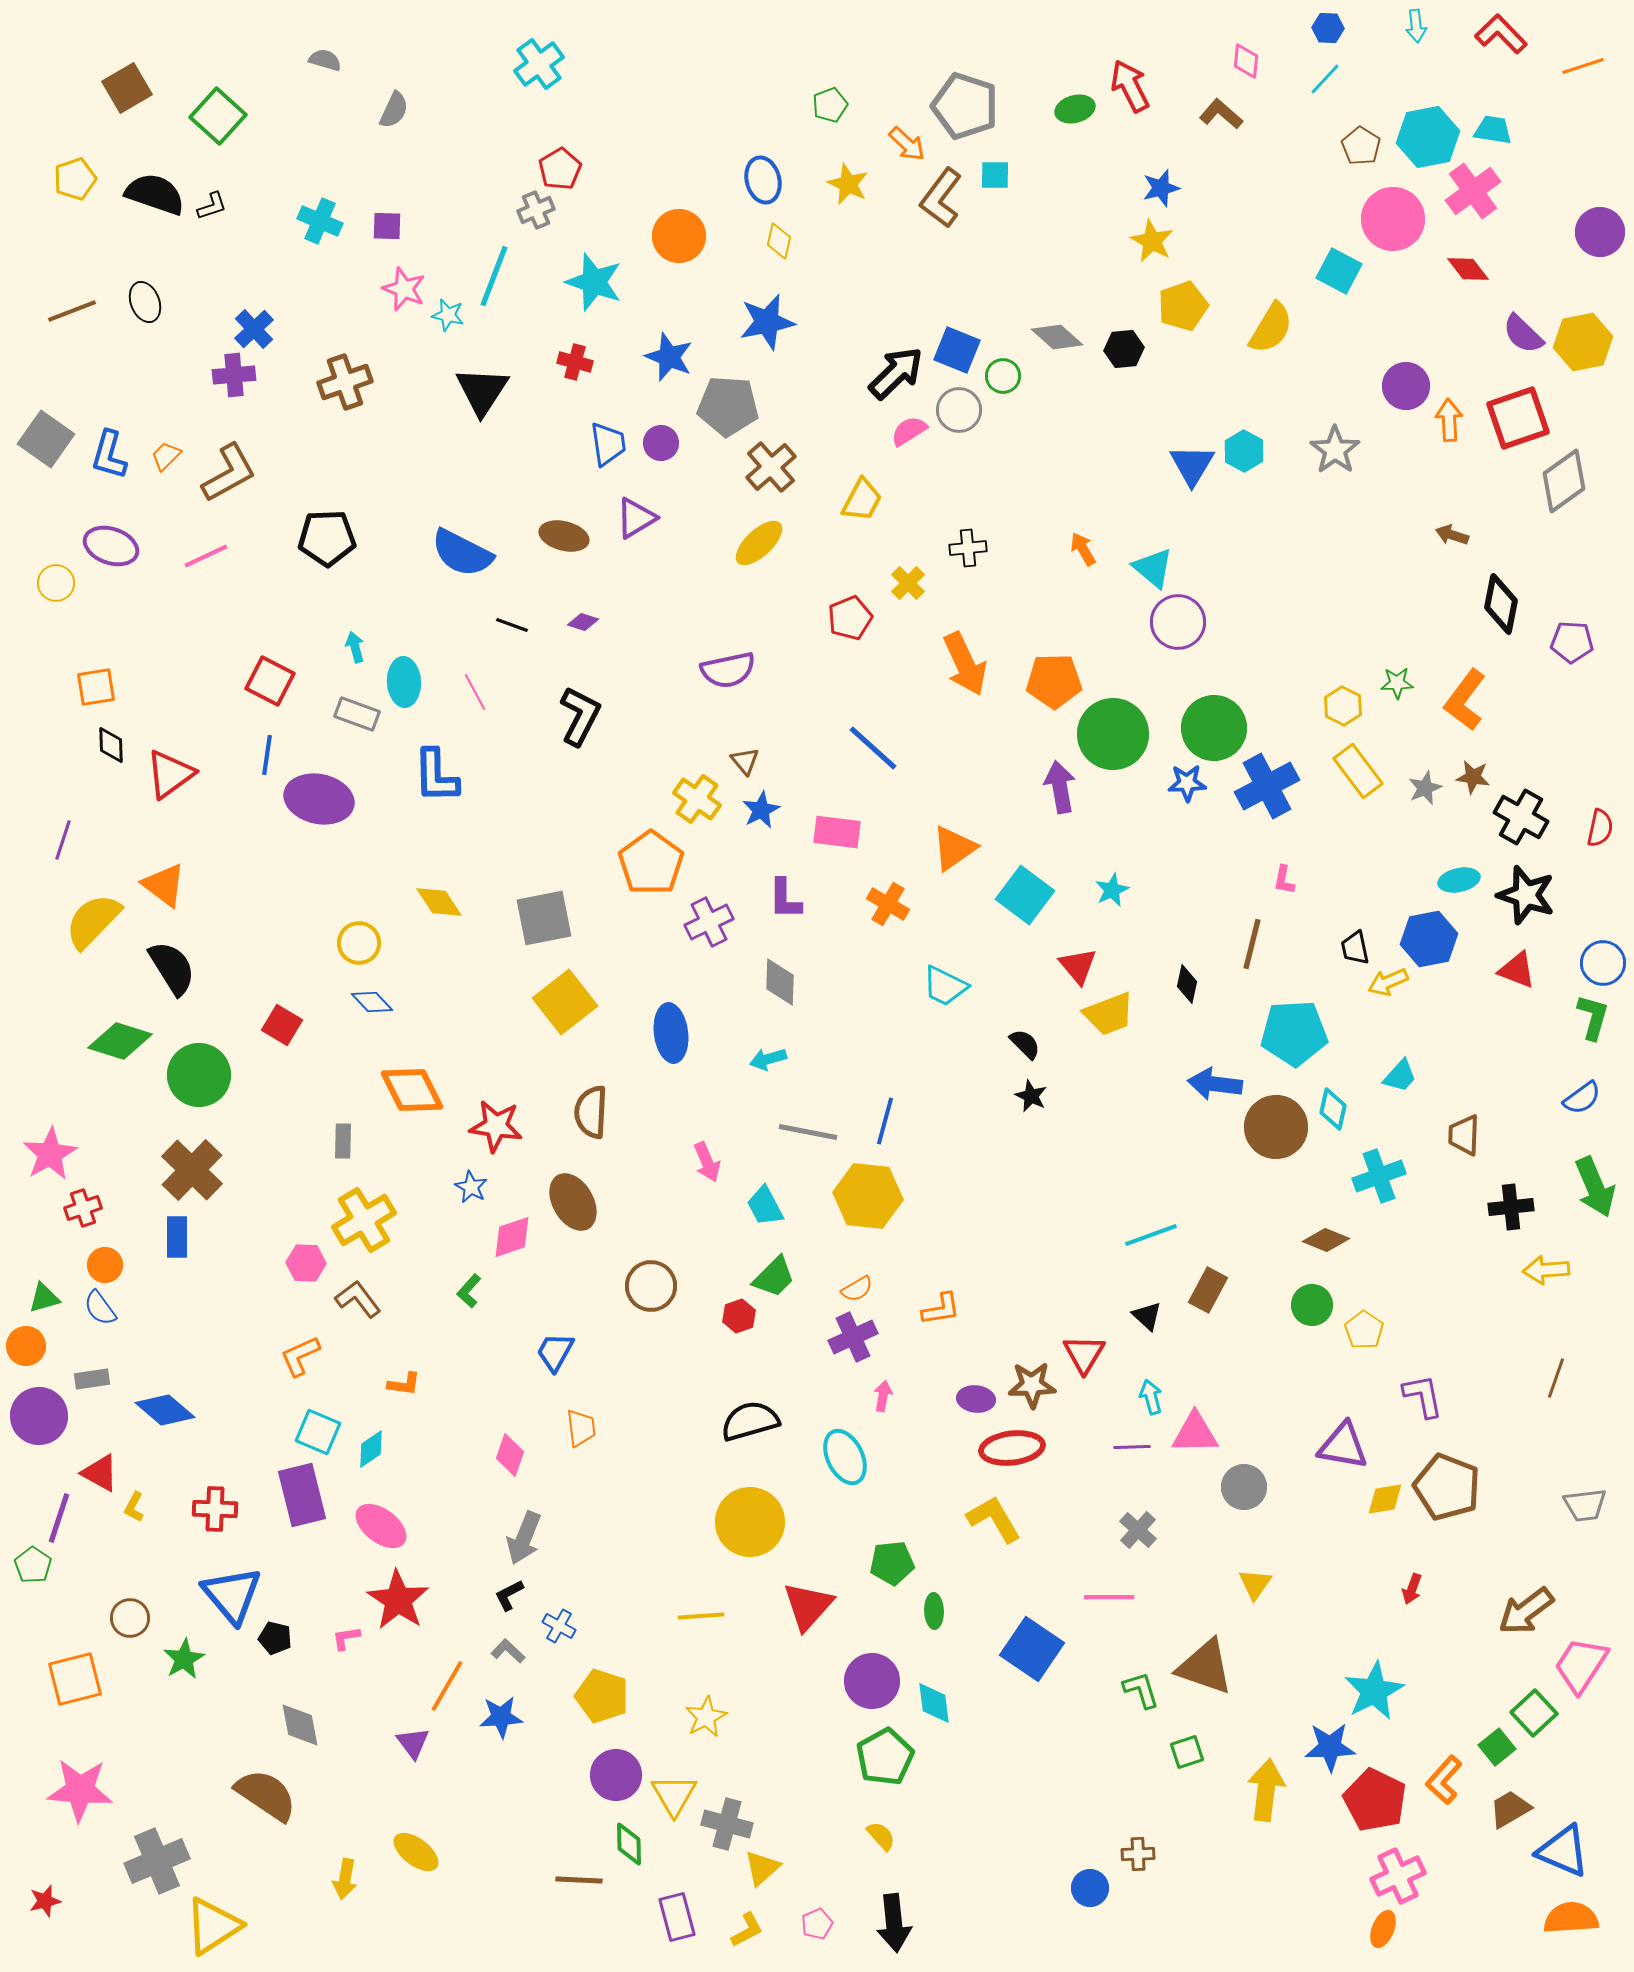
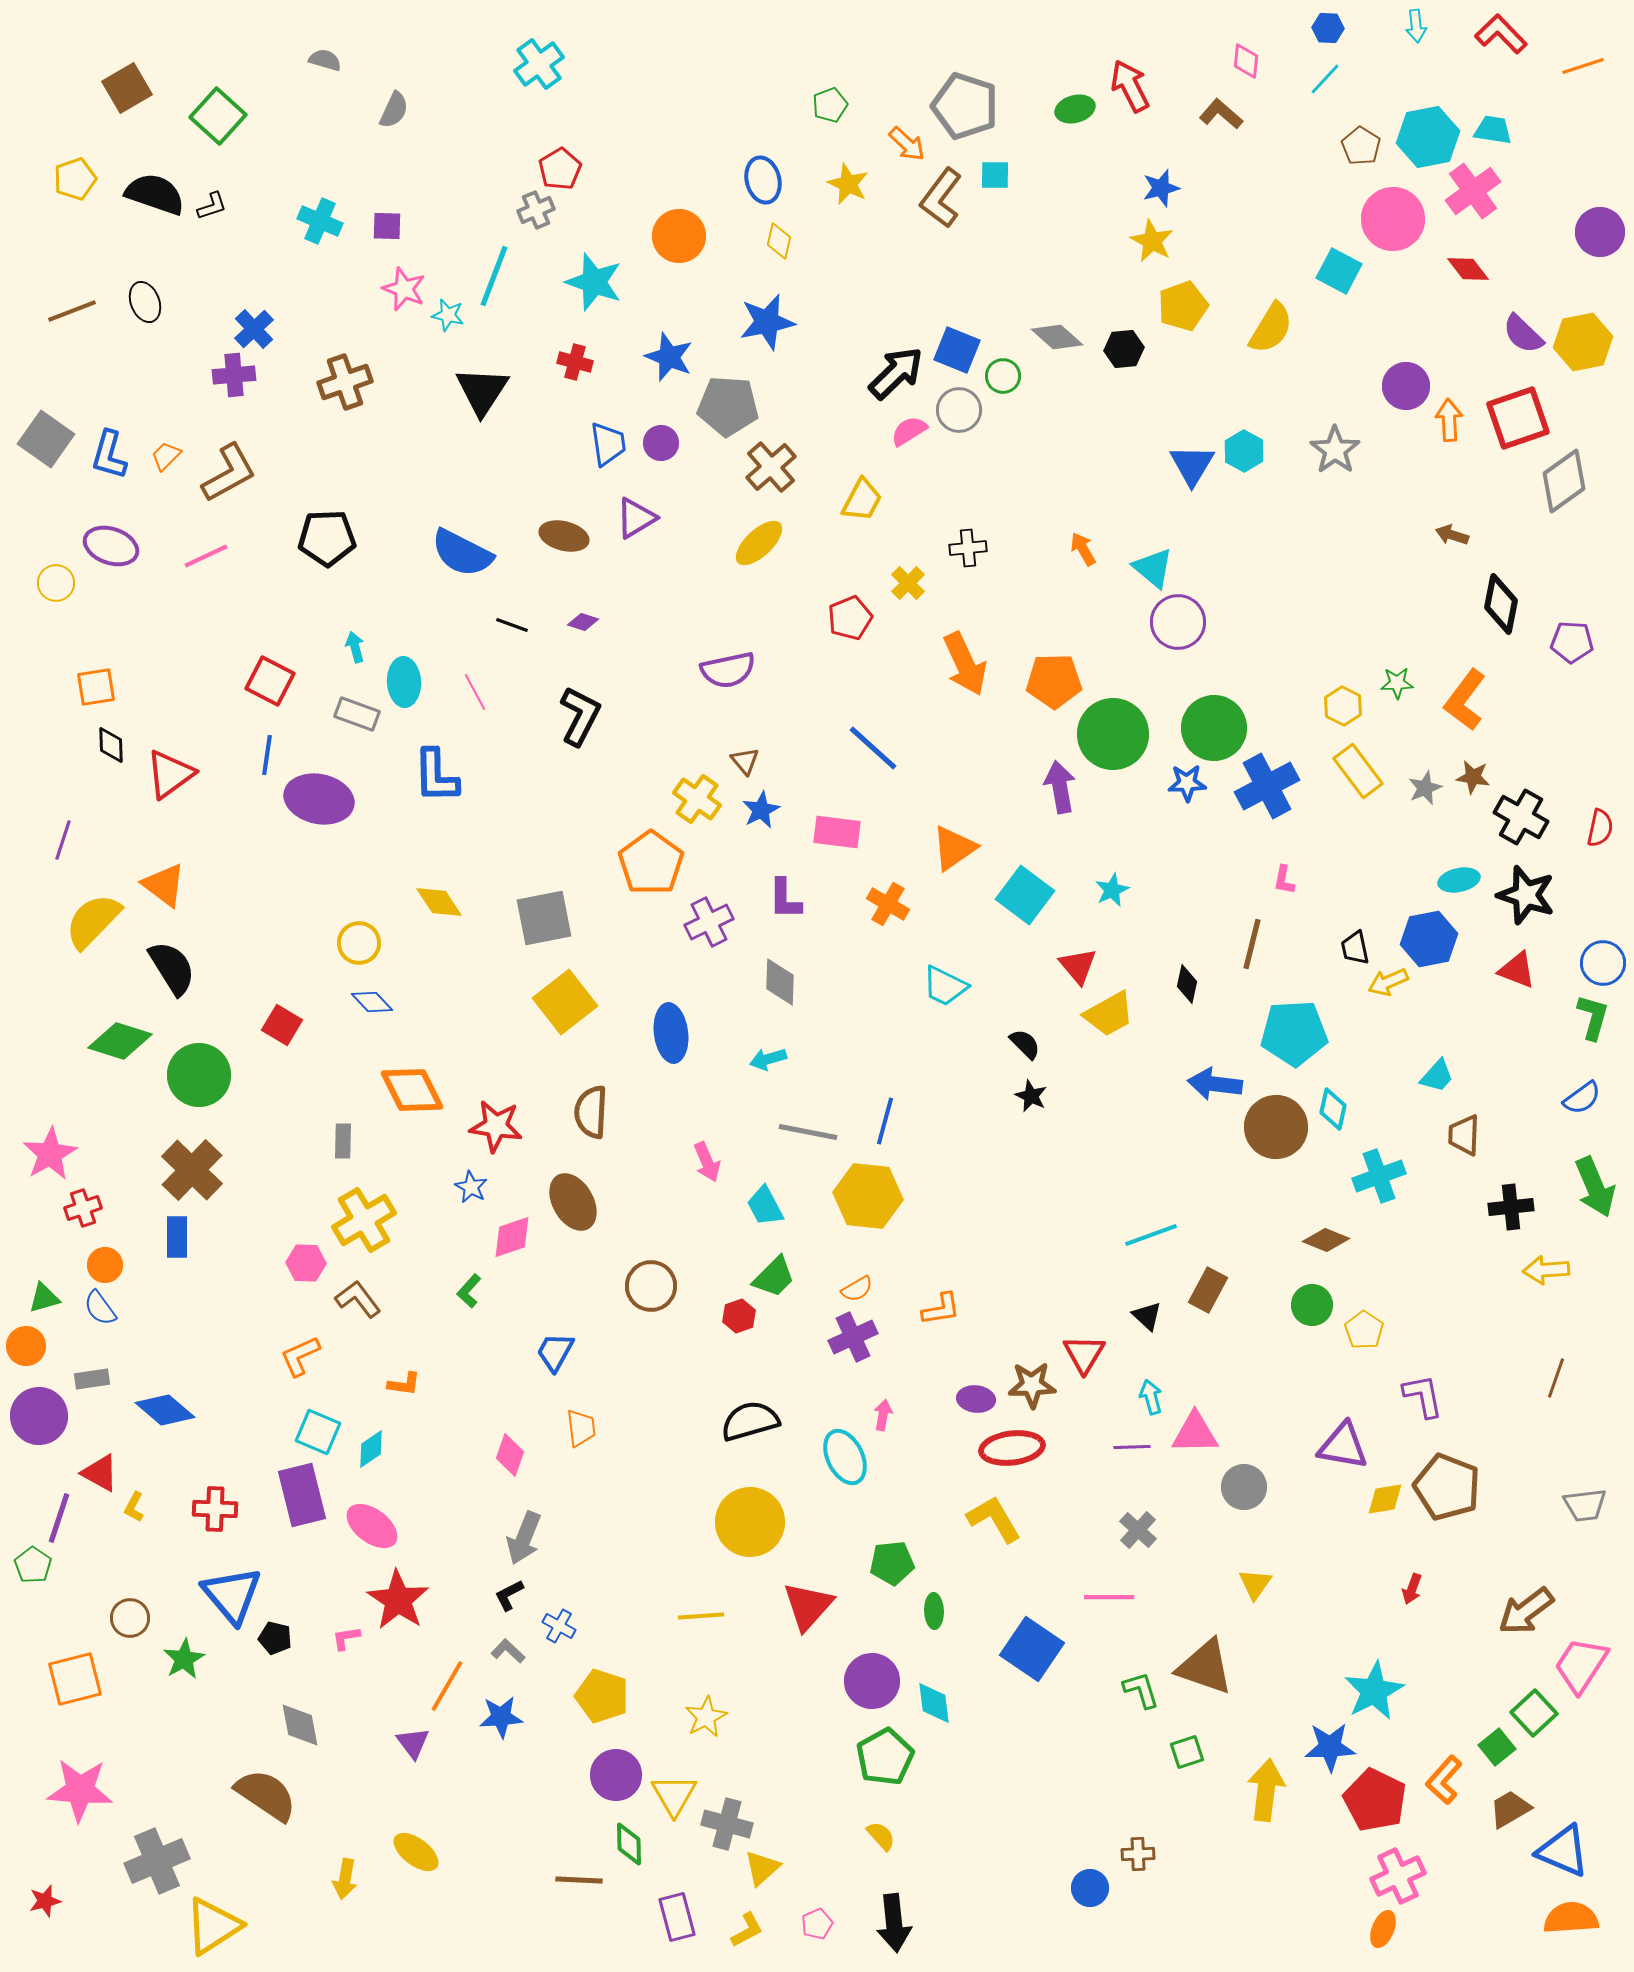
yellow trapezoid at (1109, 1014): rotated 8 degrees counterclockwise
cyan trapezoid at (1400, 1076): moved 37 px right
pink arrow at (883, 1396): moved 19 px down
pink ellipse at (381, 1526): moved 9 px left
